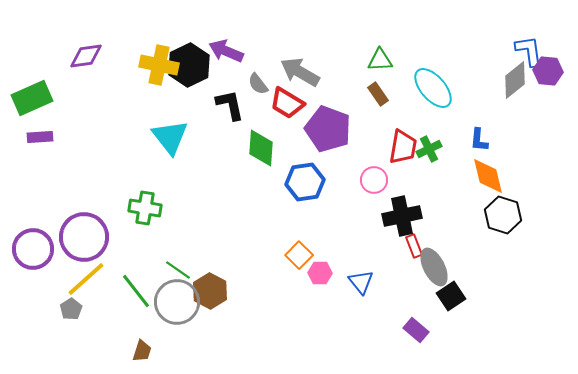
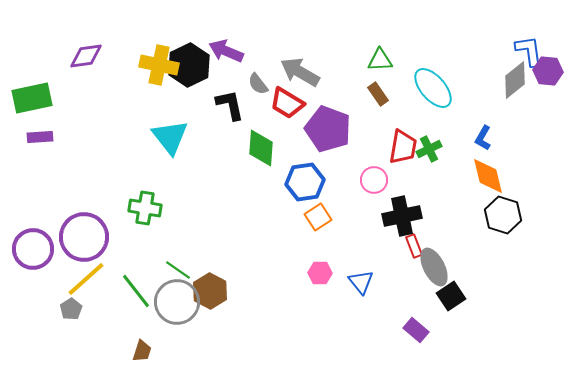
green rectangle at (32, 98): rotated 12 degrees clockwise
blue L-shape at (479, 140): moved 4 px right, 2 px up; rotated 25 degrees clockwise
orange square at (299, 255): moved 19 px right, 38 px up; rotated 12 degrees clockwise
